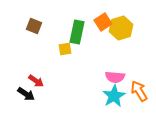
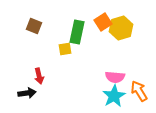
red arrow: moved 3 px right, 5 px up; rotated 42 degrees clockwise
black arrow: moved 1 px right, 1 px up; rotated 42 degrees counterclockwise
